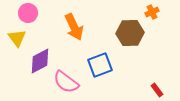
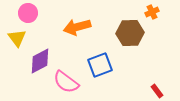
orange arrow: moved 3 px right; rotated 100 degrees clockwise
red rectangle: moved 1 px down
